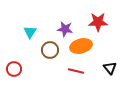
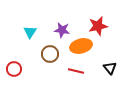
red star: moved 4 px down; rotated 12 degrees counterclockwise
purple star: moved 3 px left, 1 px down
brown circle: moved 4 px down
